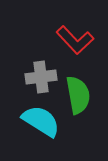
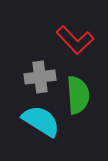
gray cross: moved 1 px left
green semicircle: rotated 6 degrees clockwise
